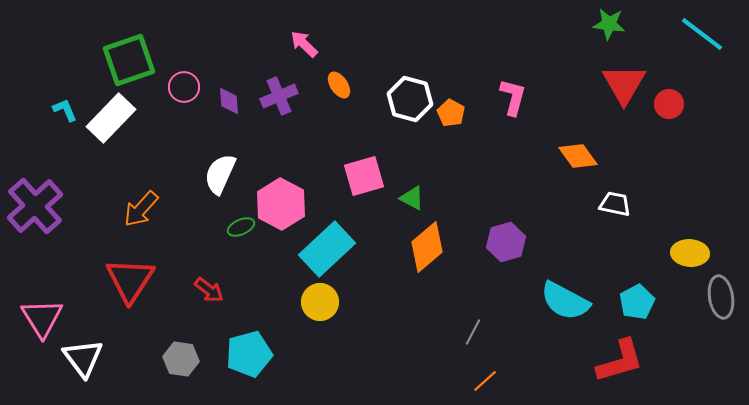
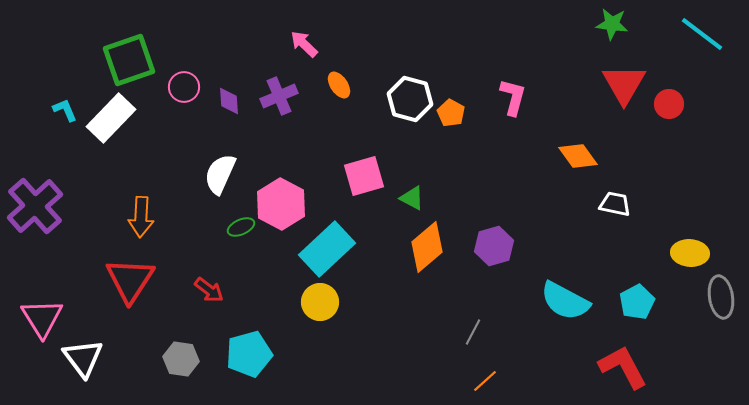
green star at (609, 24): moved 3 px right
orange arrow at (141, 209): moved 8 px down; rotated 39 degrees counterclockwise
purple hexagon at (506, 242): moved 12 px left, 4 px down
red L-shape at (620, 361): moved 3 px right, 6 px down; rotated 102 degrees counterclockwise
